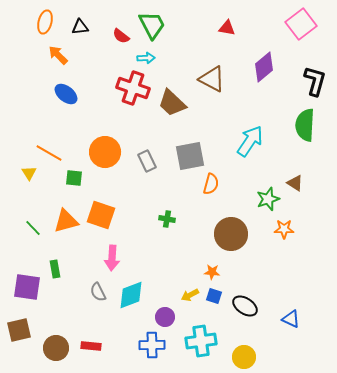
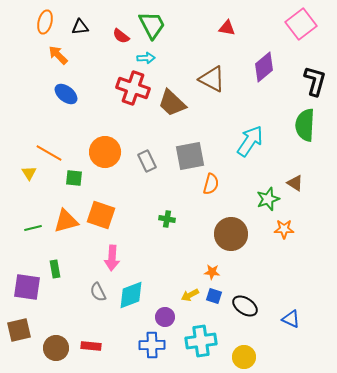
green line at (33, 228): rotated 60 degrees counterclockwise
